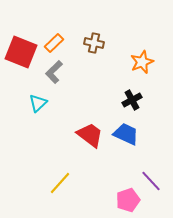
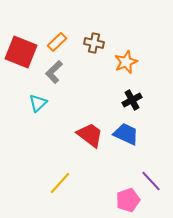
orange rectangle: moved 3 px right, 1 px up
orange star: moved 16 px left
